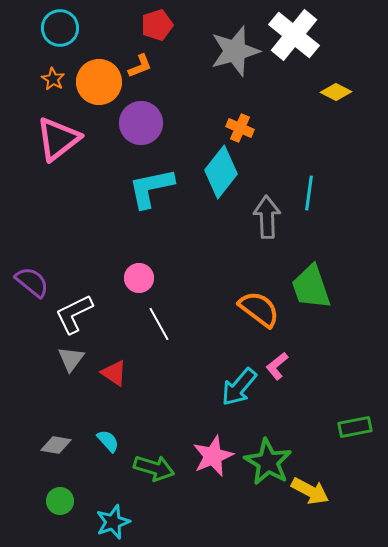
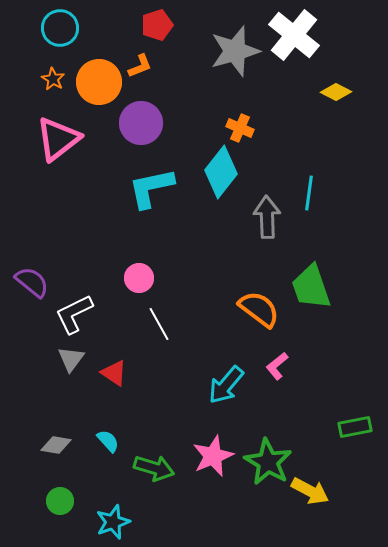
cyan arrow: moved 13 px left, 2 px up
